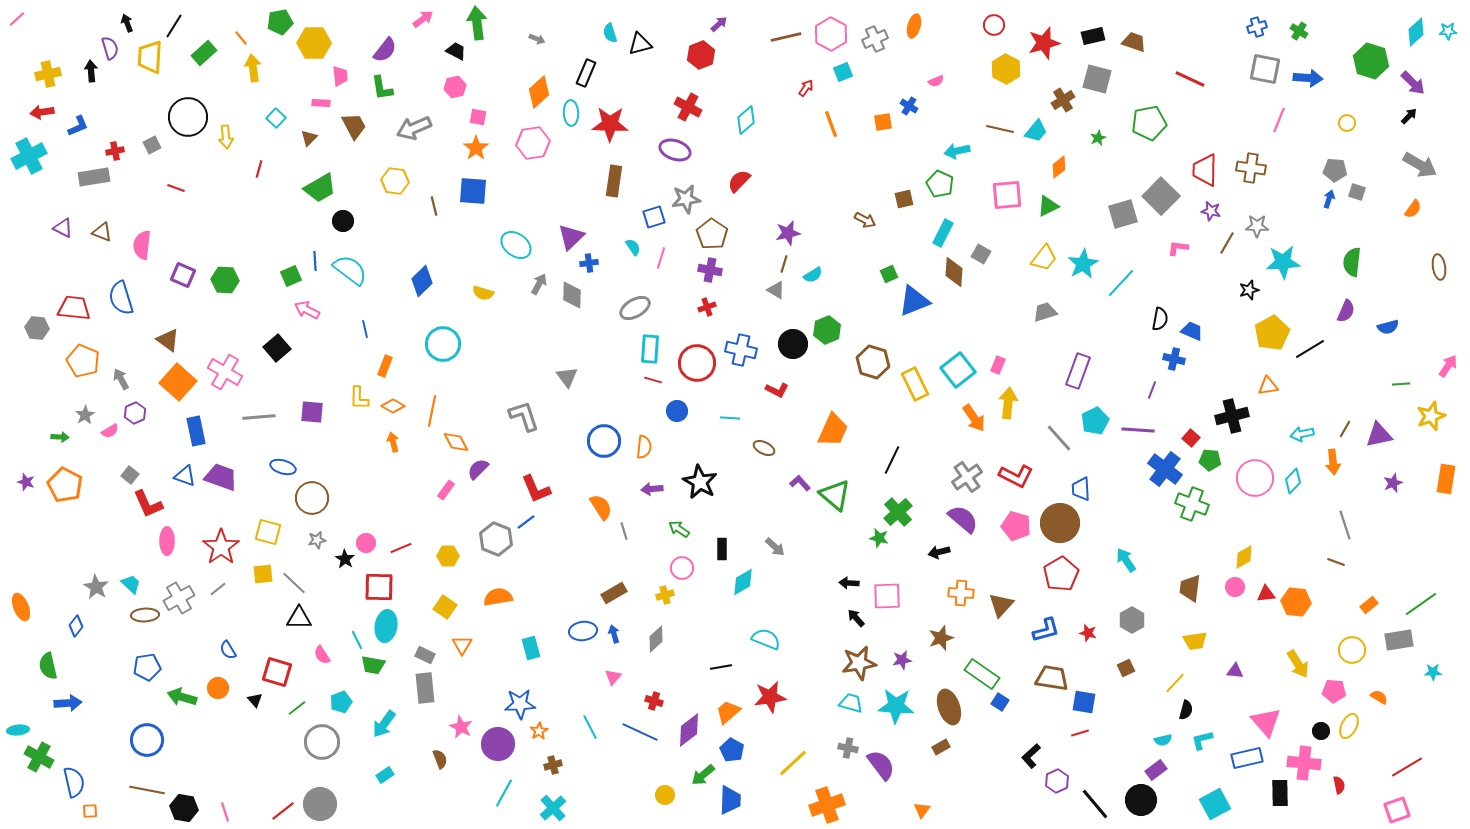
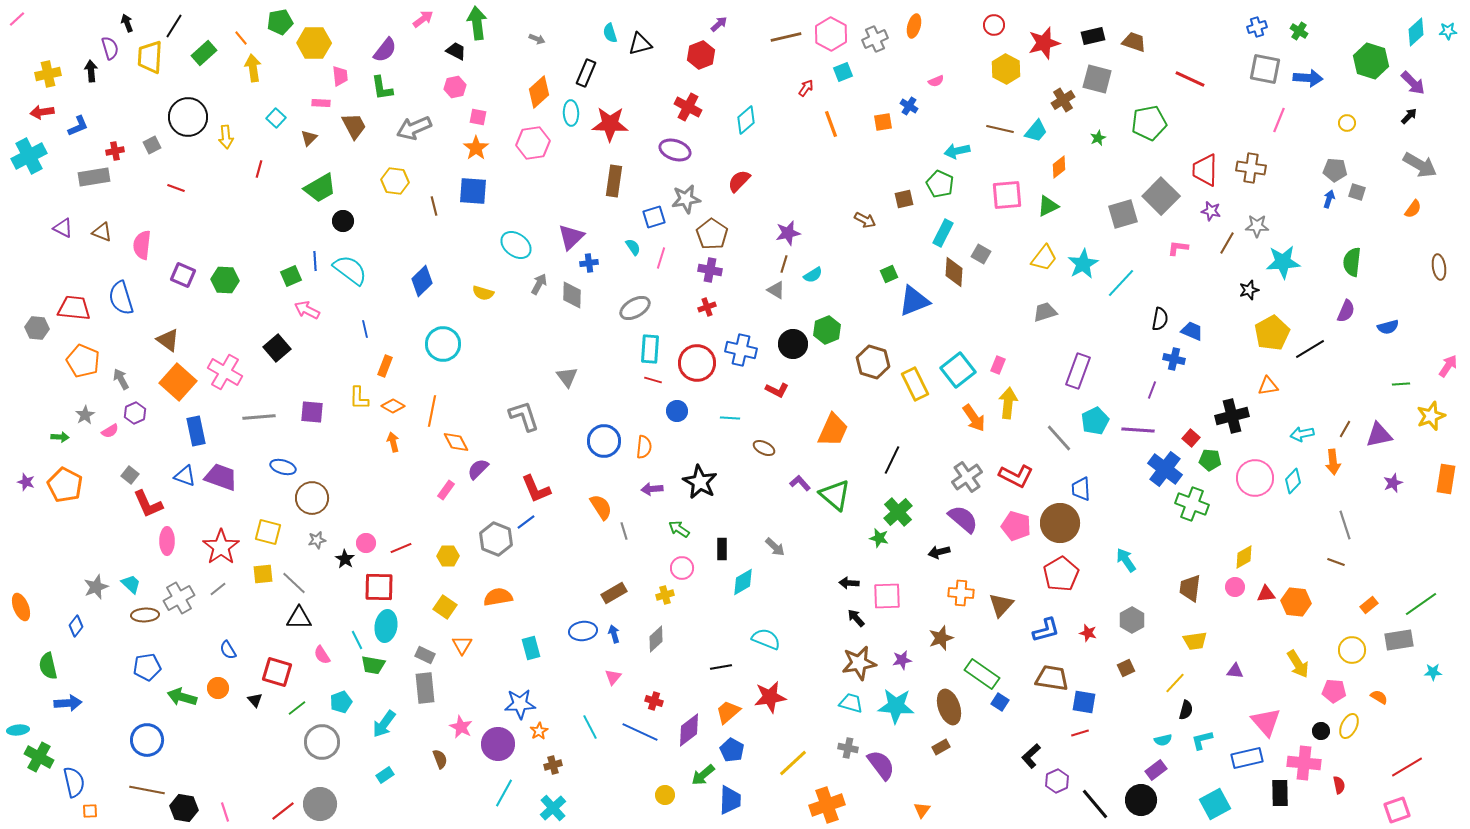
gray star at (96, 587): rotated 20 degrees clockwise
